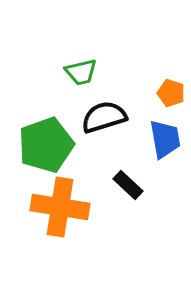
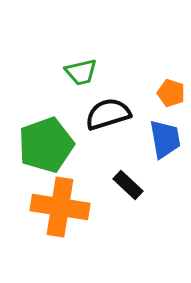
black semicircle: moved 4 px right, 3 px up
